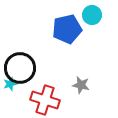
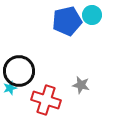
blue pentagon: moved 8 px up
black circle: moved 1 px left, 3 px down
cyan star: moved 4 px down
red cross: moved 1 px right
